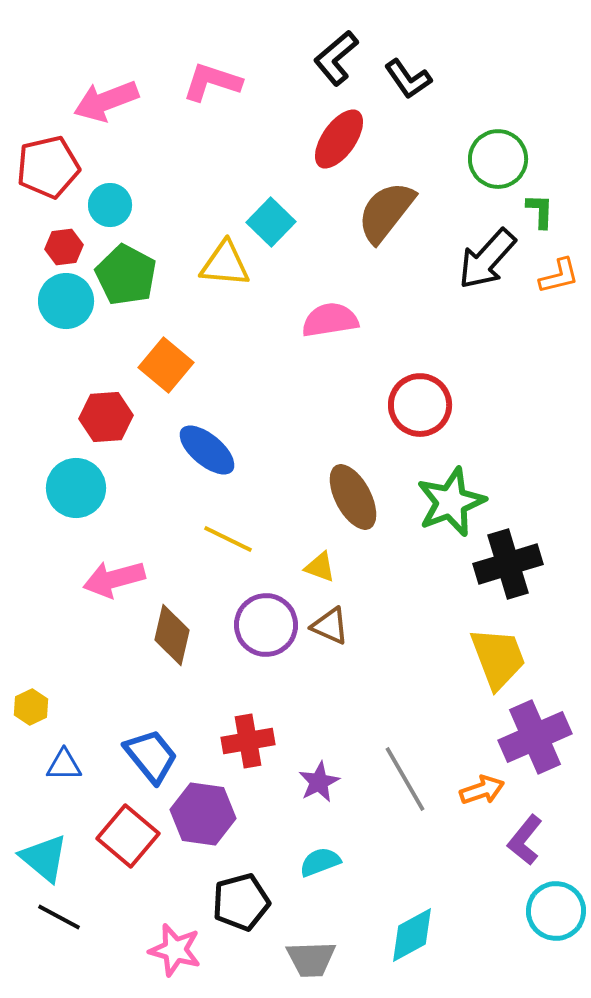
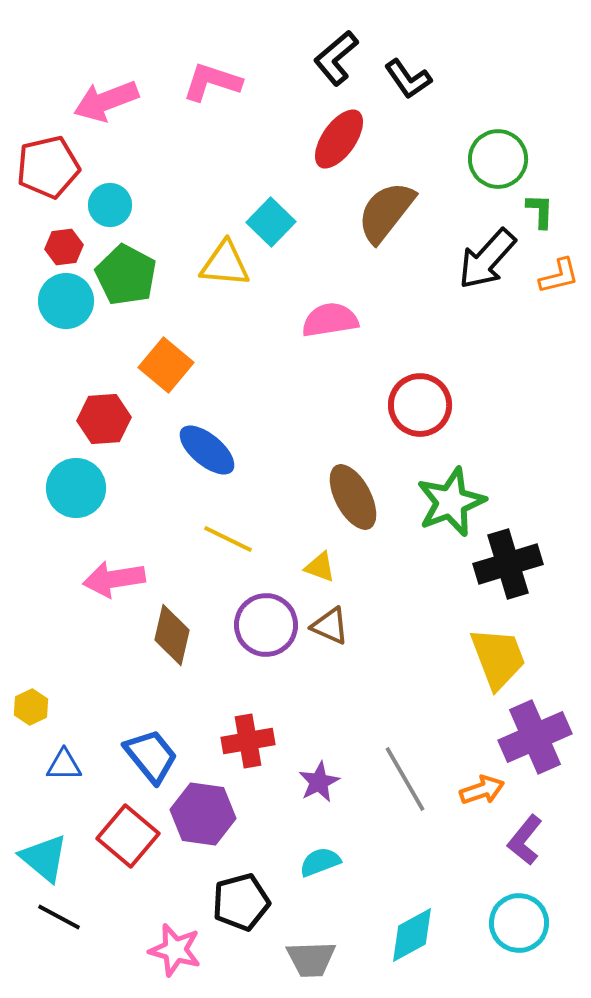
red hexagon at (106, 417): moved 2 px left, 2 px down
pink arrow at (114, 579): rotated 6 degrees clockwise
cyan circle at (556, 911): moved 37 px left, 12 px down
